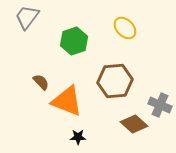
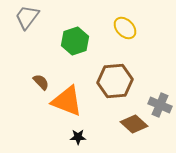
green hexagon: moved 1 px right
